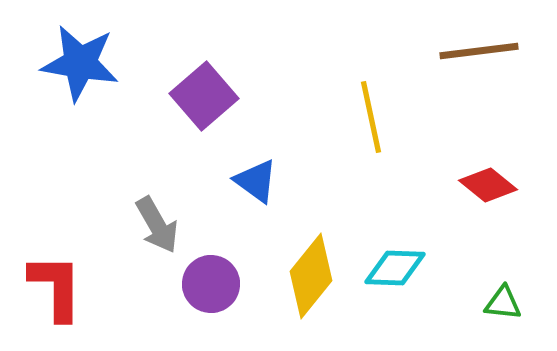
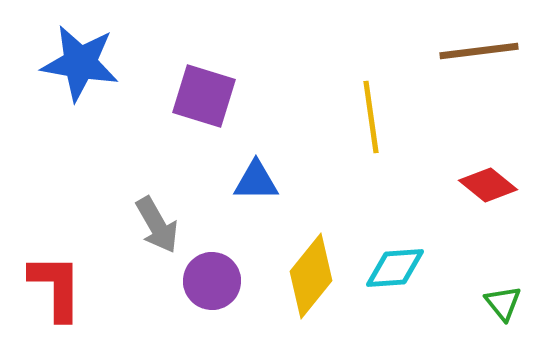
purple square: rotated 32 degrees counterclockwise
yellow line: rotated 4 degrees clockwise
blue triangle: rotated 36 degrees counterclockwise
cyan diamond: rotated 6 degrees counterclockwise
purple circle: moved 1 px right, 3 px up
green triangle: rotated 45 degrees clockwise
